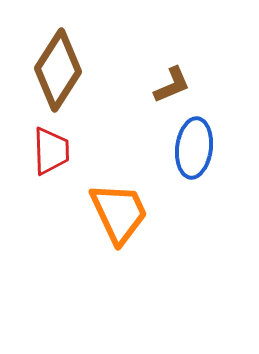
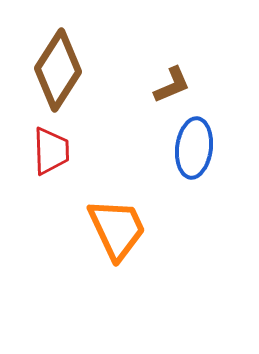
orange trapezoid: moved 2 px left, 16 px down
